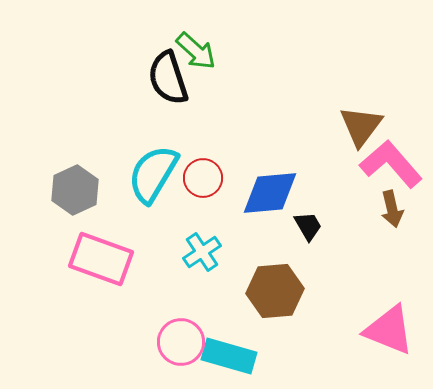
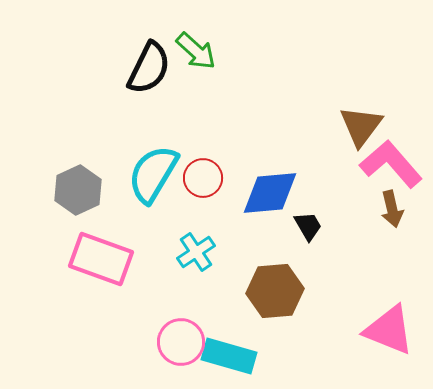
black semicircle: moved 19 px left, 10 px up; rotated 136 degrees counterclockwise
gray hexagon: moved 3 px right
cyan cross: moved 6 px left
